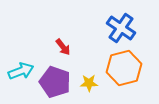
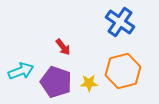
blue cross: moved 1 px left, 6 px up
orange hexagon: moved 1 px left, 3 px down
purple pentagon: moved 1 px right
